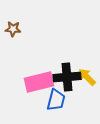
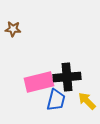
yellow arrow: moved 24 px down
